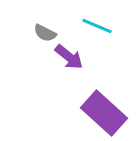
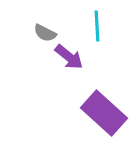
cyan line: rotated 64 degrees clockwise
